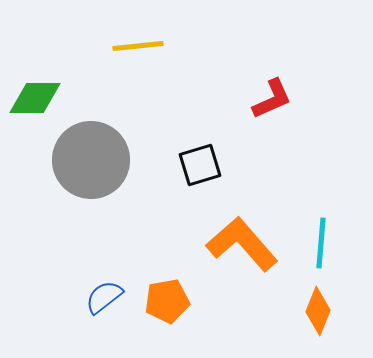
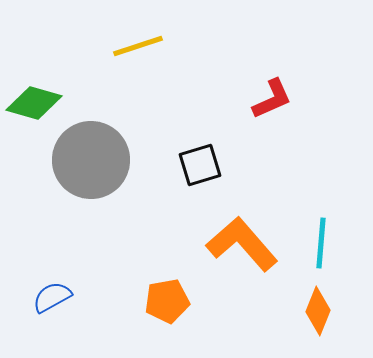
yellow line: rotated 12 degrees counterclockwise
green diamond: moved 1 px left, 5 px down; rotated 16 degrees clockwise
blue semicircle: moved 52 px left; rotated 9 degrees clockwise
